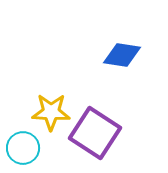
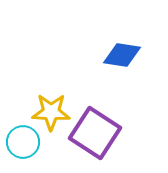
cyan circle: moved 6 px up
